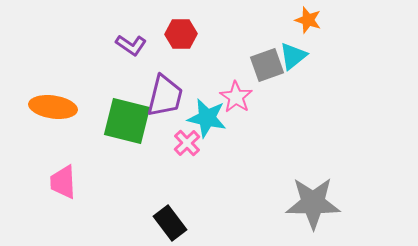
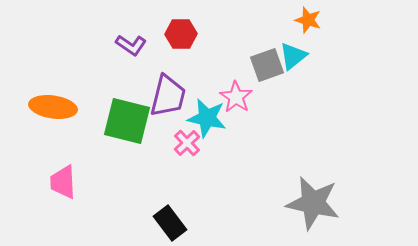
purple trapezoid: moved 3 px right
gray star: rotated 12 degrees clockwise
